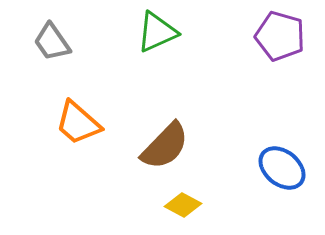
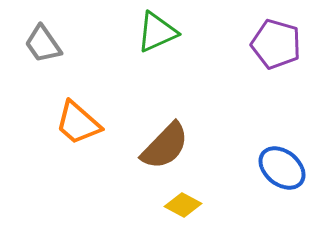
purple pentagon: moved 4 px left, 8 px down
gray trapezoid: moved 9 px left, 2 px down
